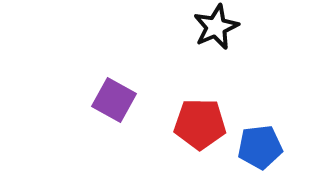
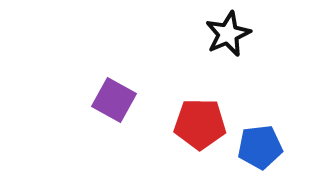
black star: moved 12 px right, 7 px down
